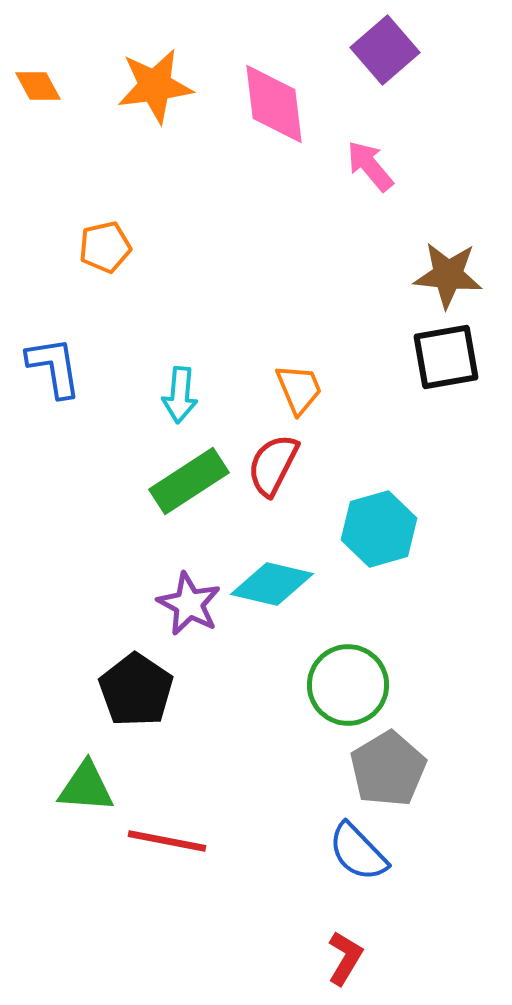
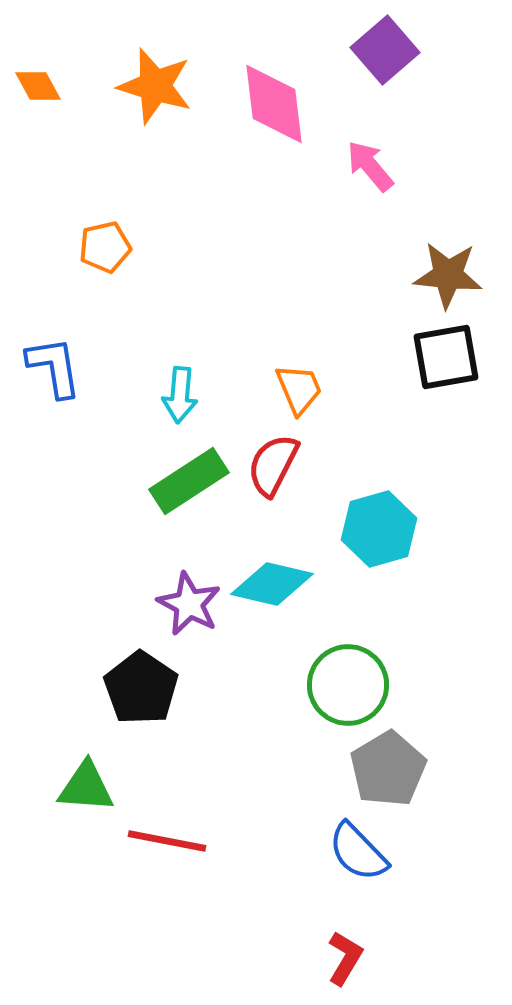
orange star: rotated 24 degrees clockwise
black pentagon: moved 5 px right, 2 px up
